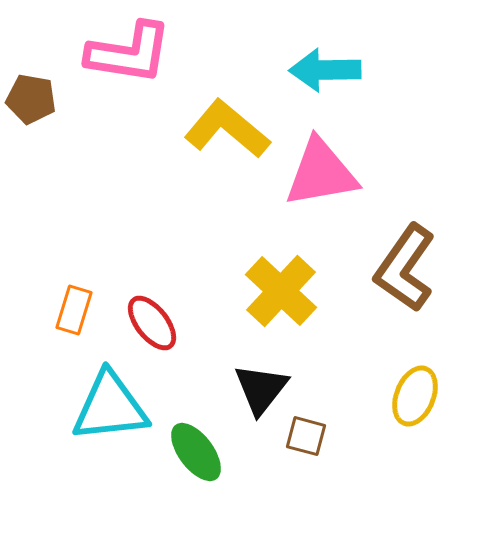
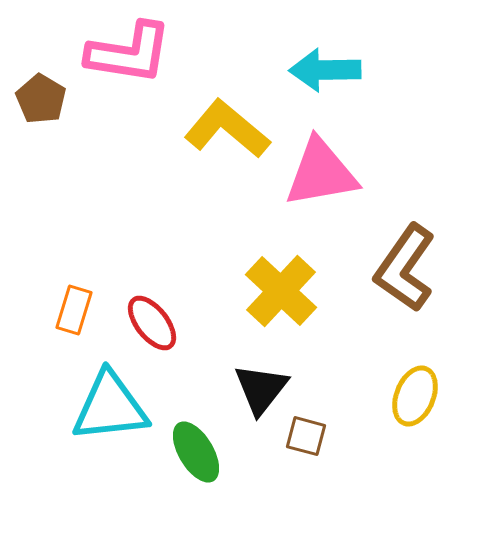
brown pentagon: moved 10 px right; rotated 21 degrees clockwise
green ellipse: rotated 6 degrees clockwise
